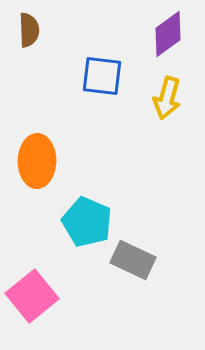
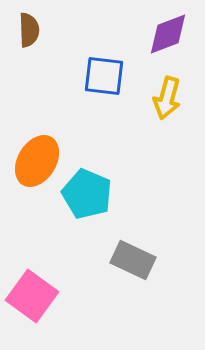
purple diamond: rotated 15 degrees clockwise
blue square: moved 2 px right
orange ellipse: rotated 30 degrees clockwise
cyan pentagon: moved 28 px up
pink square: rotated 15 degrees counterclockwise
